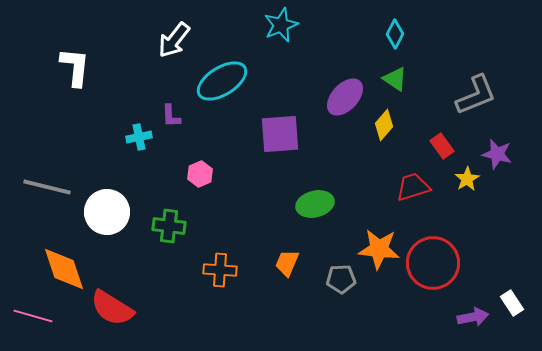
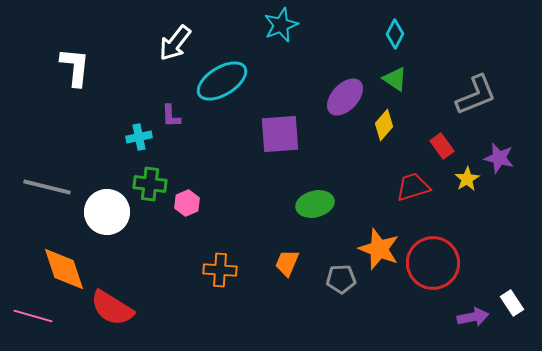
white arrow: moved 1 px right, 3 px down
purple star: moved 2 px right, 4 px down
pink hexagon: moved 13 px left, 29 px down
green cross: moved 19 px left, 42 px up
orange star: rotated 15 degrees clockwise
